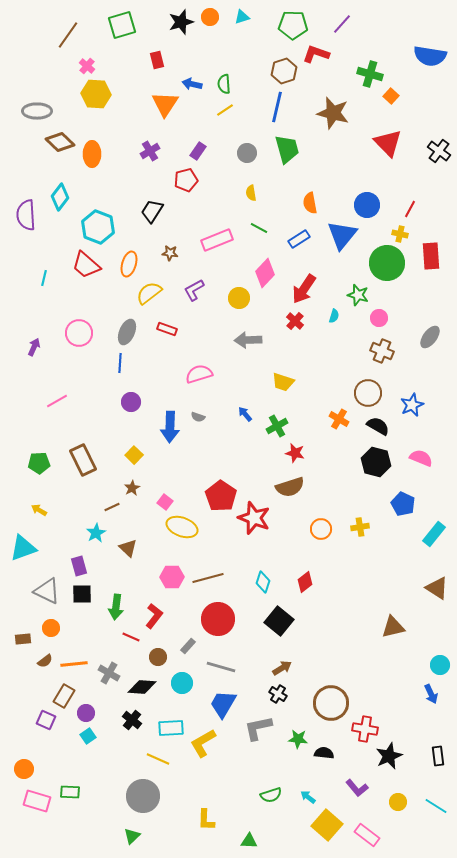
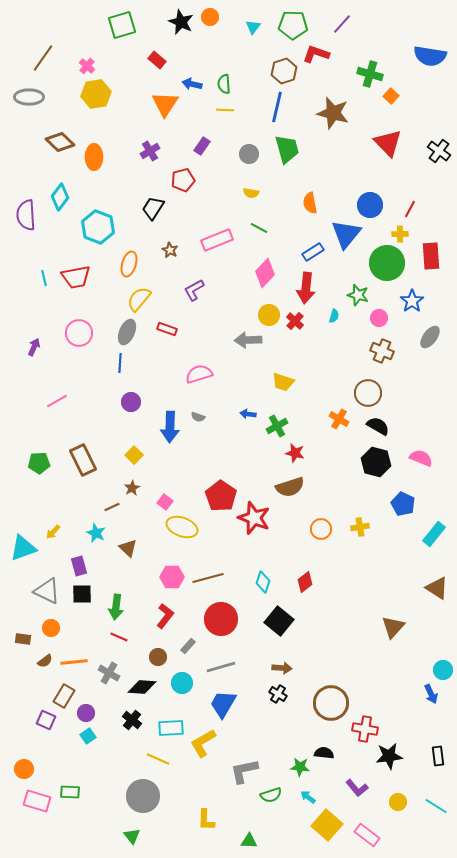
cyan triangle at (242, 17): moved 11 px right, 10 px down; rotated 35 degrees counterclockwise
black star at (181, 22): rotated 30 degrees counterclockwise
brown line at (68, 35): moved 25 px left, 23 px down
red rectangle at (157, 60): rotated 36 degrees counterclockwise
yellow hexagon at (96, 94): rotated 12 degrees counterclockwise
yellow line at (225, 110): rotated 36 degrees clockwise
gray ellipse at (37, 111): moved 8 px left, 14 px up
purple rectangle at (198, 151): moved 4 px right, 5 px up
gray circle at (247, 153): moved 2 px right, 1 px down
orange ellipse at (92, 154): moved 2 px right, 3 px down
red pentagon at (186, 180): moved 3 px left
yellow semicircle at (251, 193): rotated 70 degrees counterclockwise
blue circle at (367, 205): moved 3 px right
black trapezoid at (152, 211): moved 1 px right, 3 px up
yellow cross at (400, 234): rotated 14 degrees counterclockwise
blue triangle at (342, 235): moved 4 px right, 1 px up
blue rectangle at (299, 239): moved 14 px right, 13 px down
brown star at (170, 253): moved 3 px up; rotated 21 degrees clockwise
red trapezoid at (86, 265): moved 10 px left, 12 px down; rotated 52 degrees counterclockwise
cyan line at (44, 278): rotated 28 degrees counterclockwise
red arrow at (304, 289): moved 2 px right, 1 px up; rotated 28 degrees counterclockwise
yellow semicircle at (149, 293): moved 10 px left, 6 px down; rotated 12 degrees counterclockwise
yellow circle at (239, 298): moved 30 px right, 17 px down
blue star at (412, 405): moved 104 px up; rotated 10 degrees counterclockwise
blue arrow at (245, 414): moved 3 px right; rotated 42 degrees counterclockwise
yellow arrow at (39, 510): moved 14 px right, 22 px down; rotated 77 degrees counterclockwise
cyan star at (96, 533): rotated 18 degrees counterclockwise
red L-shape at (154, 616): moved 11 px right
red circle at (218, 619): moved 3 px right
brown triangle at (393, 627): rotated 35 degrees counterclockwise
red line at (131, 637): moved 12 px left
brown rectangle at (23, 639): rotated 14 degrees clockwise
orange line at (74, 664): moved 2 px up
cyan circle at (440, 665): moved 3 px right, 5 px down
gray line at (221, 667): rotated 32 degrees counterclockwise
brown arrow at (282, 668): rotated 36 degrees clockwise
gray L-shape at (258, 728): moved 14 px left, 43 px down
green star at (298, 739): moved 2 px right, 28 px down
black star at (389, 756): rotated 16 degrees clockwise
green triangle at (132, 836): rotated 24 degrees counterclockwise
